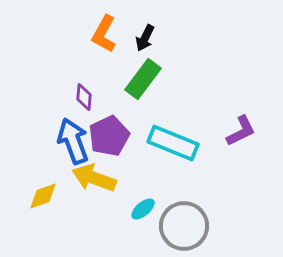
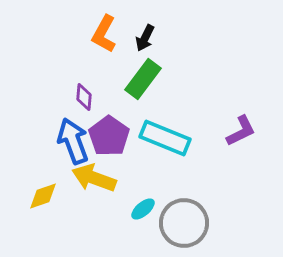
purple pentagon: rotated 12 degrees counterclockwise
cyan rectangle: moved 8 px left, 5 px up
gray circle: moved 3 px up
